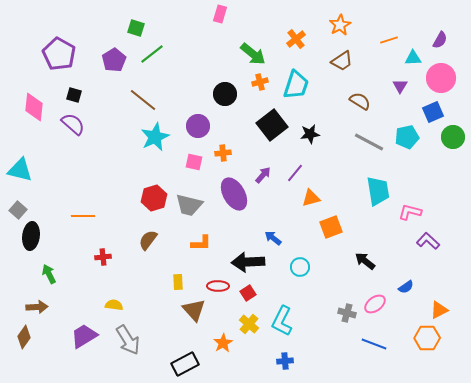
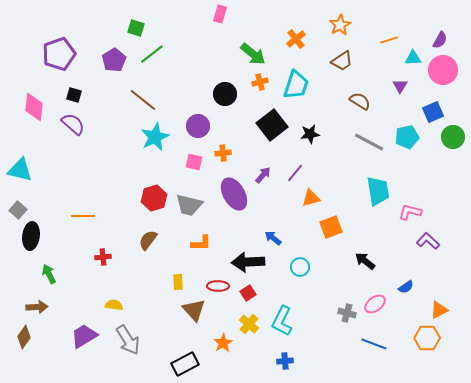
purple pentagon at (59, 54): rotated 24 degrees clockwise
pink circle at (441, 78): moved 2 px right, 8 px up
